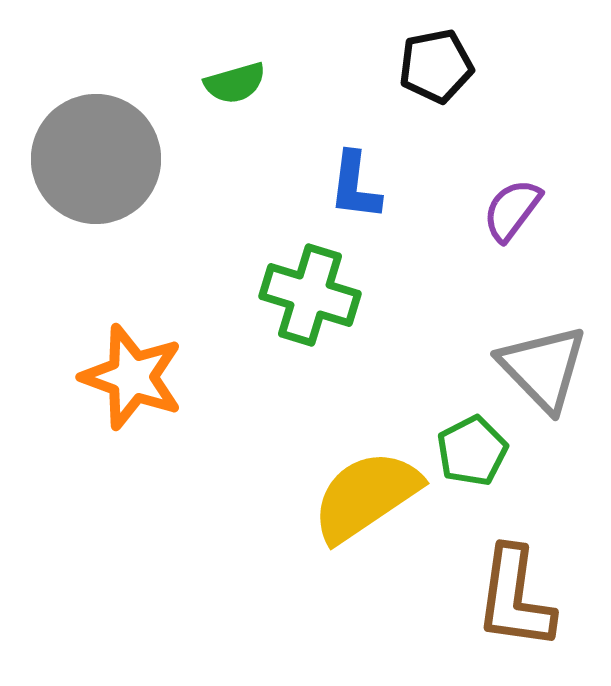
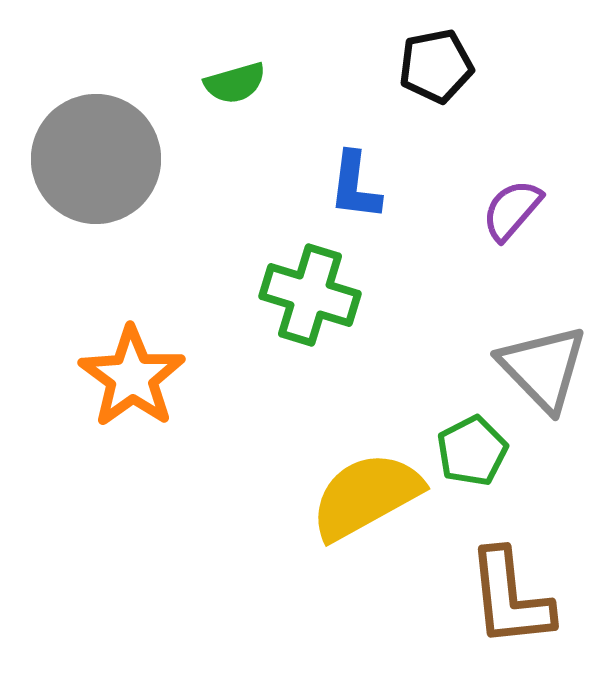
purple semicircle: rotated 4 degrees clockwise
orange star: rotated 16 degrees clockwise
yellow semicircle: rotated 5 degrees clockwise
brown L-shape: moved 5 px left; rotated 14 degrees counterclockwise
